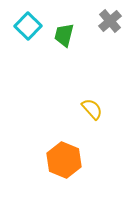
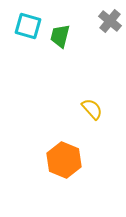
gray cross: rotated 10 degrees counterclockwise
cyan square: rotated 28 degrees counterclockwise
green trapezoid: moved 4 px left, 1 px down
